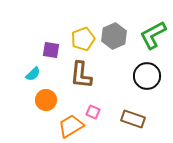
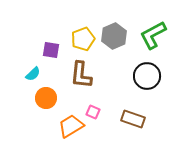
orange circle: moved 2 px up
